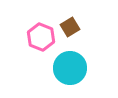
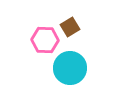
pink hexagon: moved 4 px right, 3 px down; rotated 20 degrees counterclockwise
